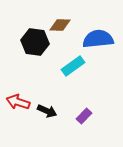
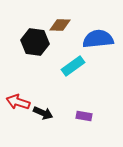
black arrow: moved 4 px left, 2 px down
purple rectangle: rotated 56 degrees clockwise
